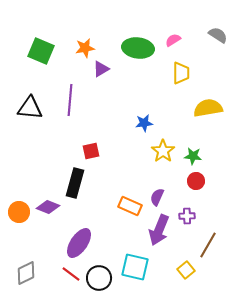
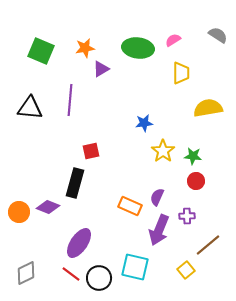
brown line: rotated 20 degrees clockwise
